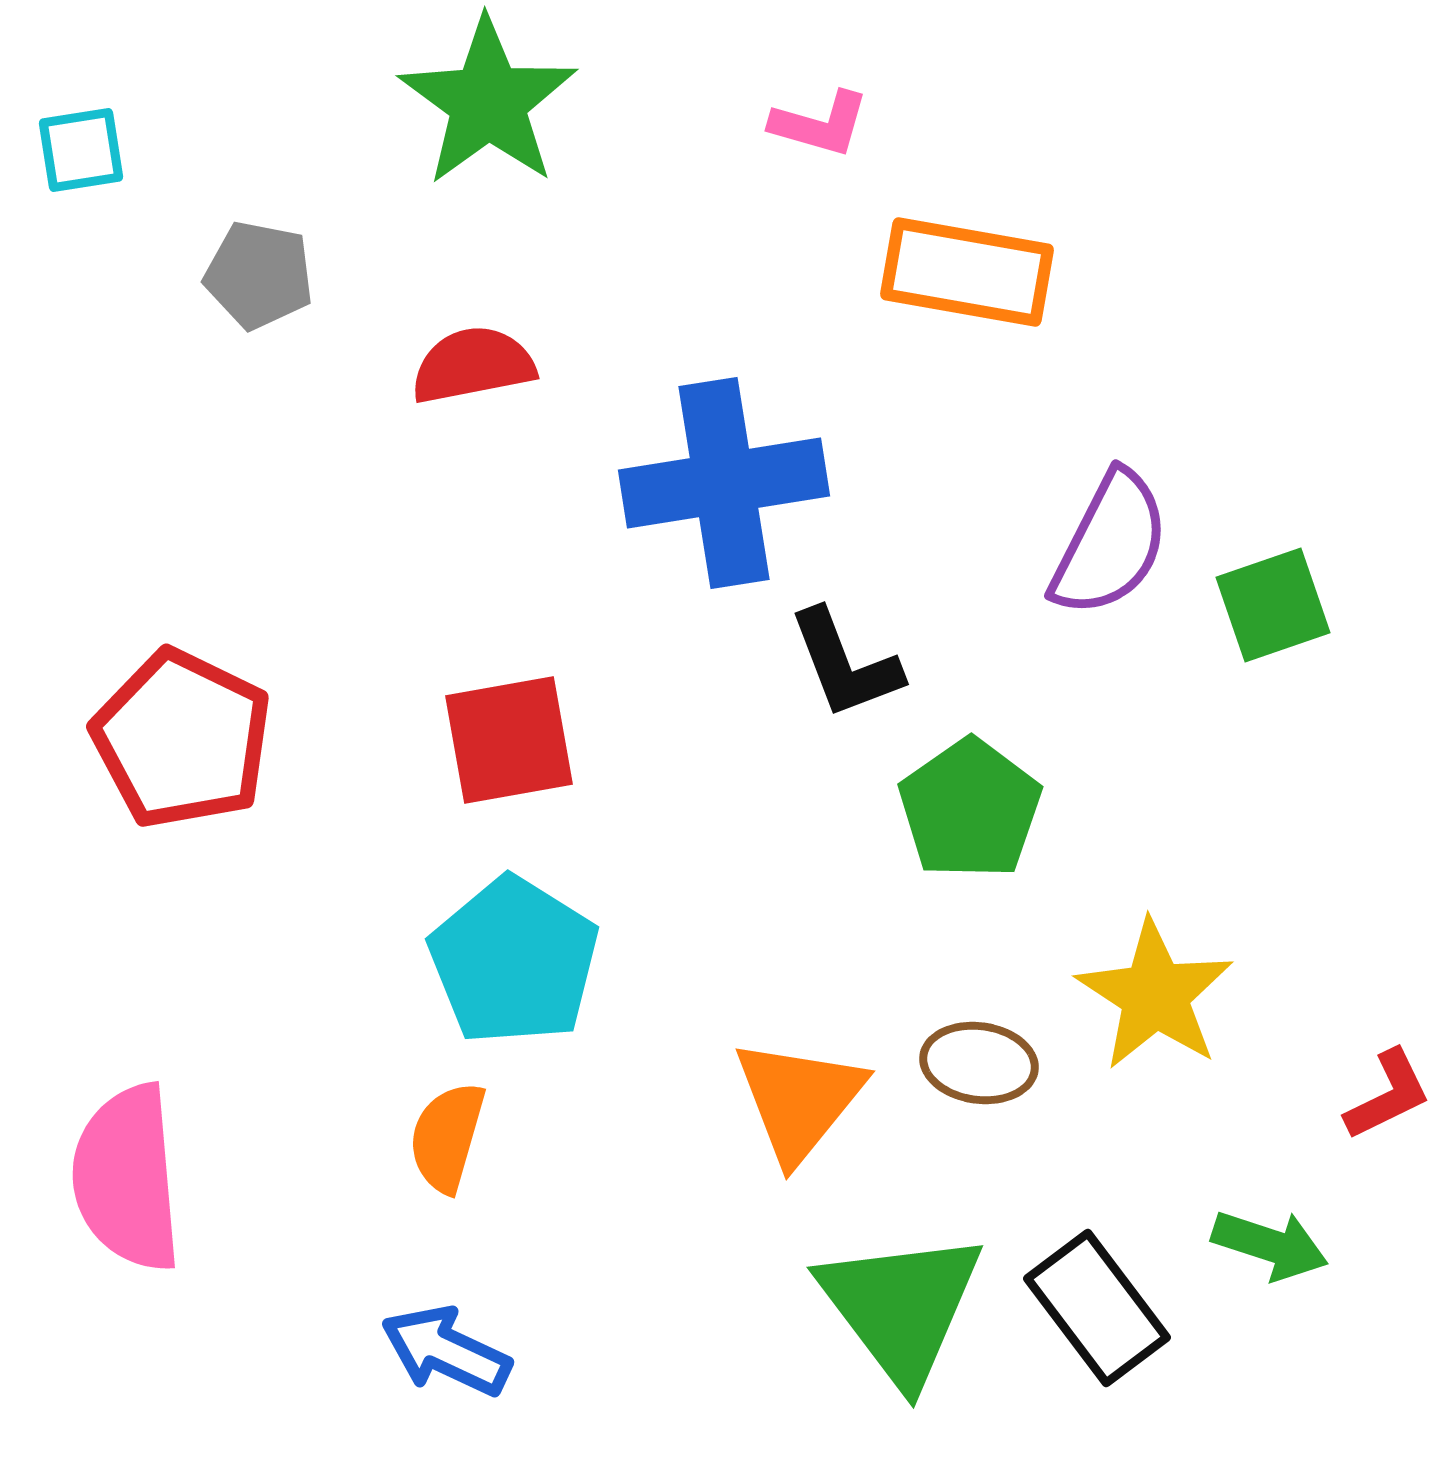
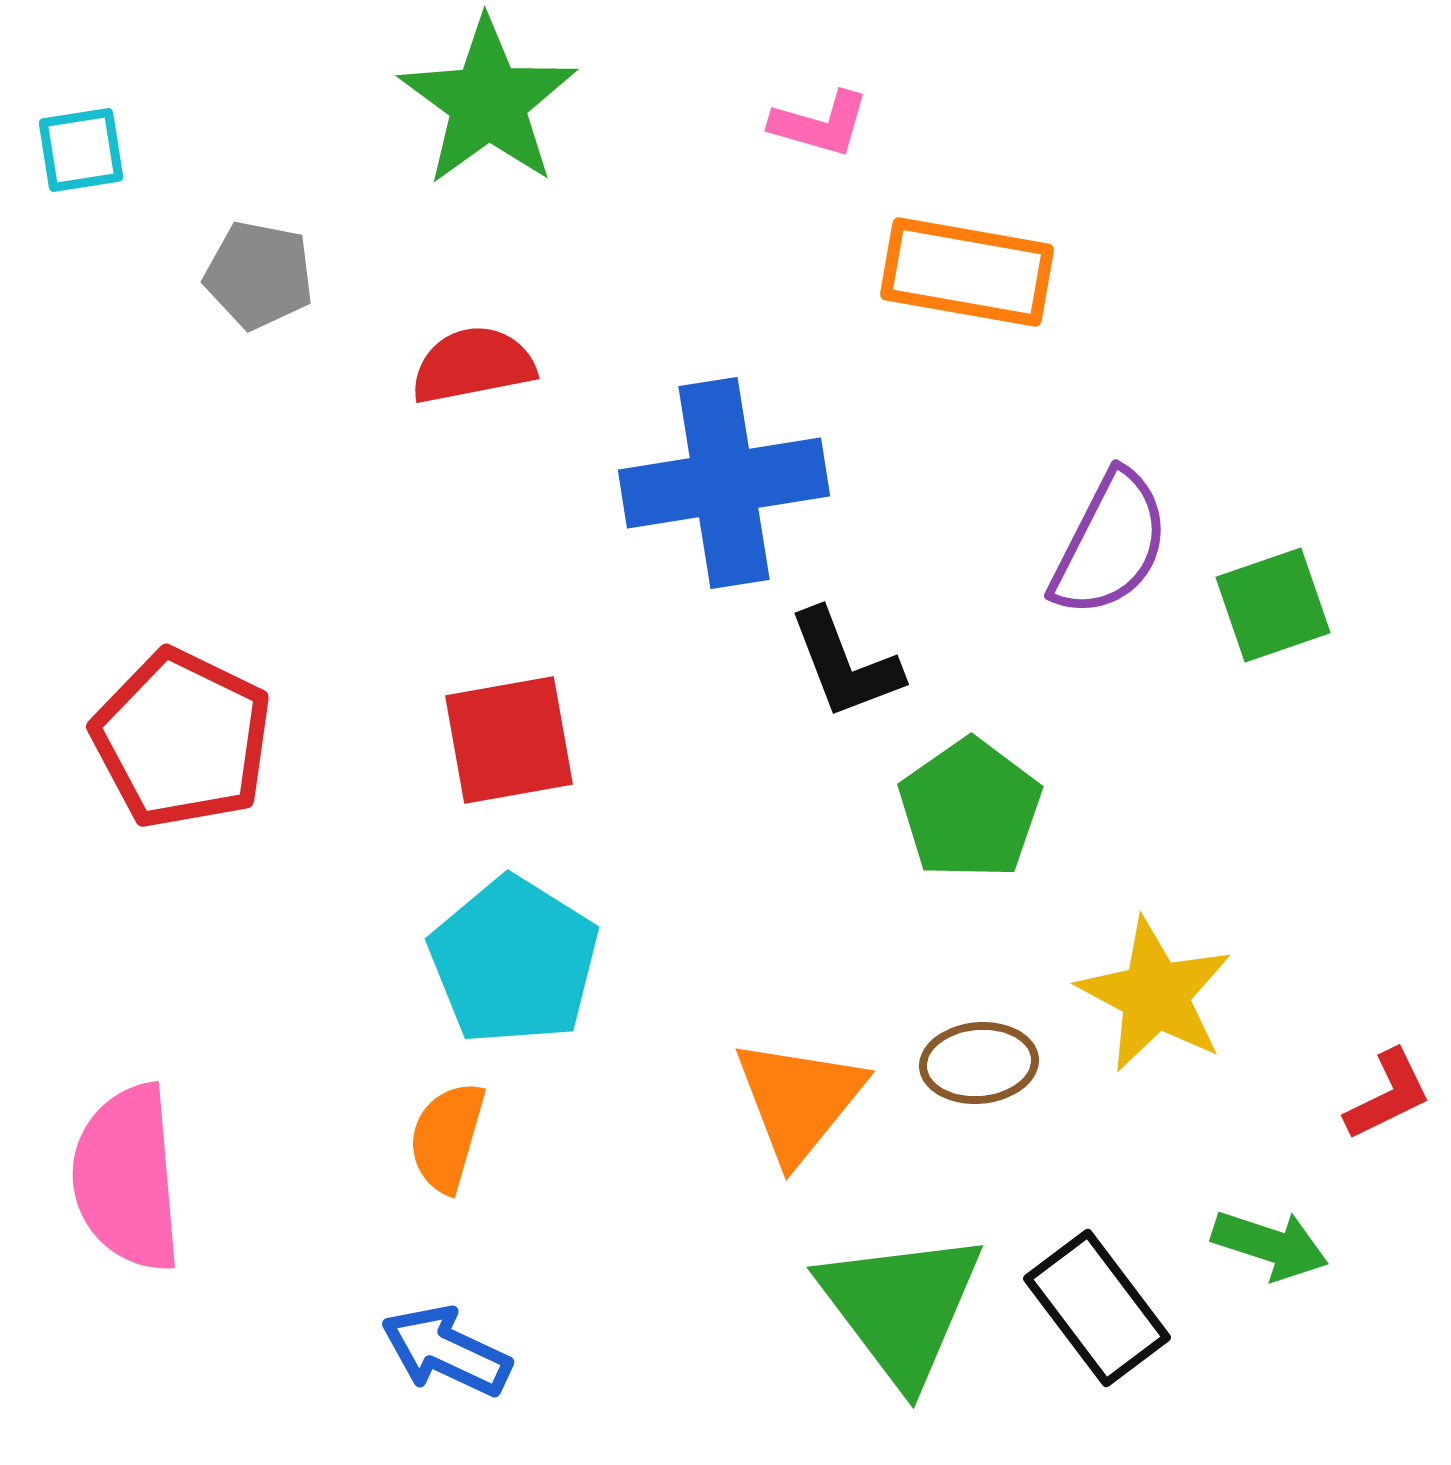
yellow star: rotated 5 degrees counterclockwise
brown ellipse: rotated 13 degrees counterclockwise
